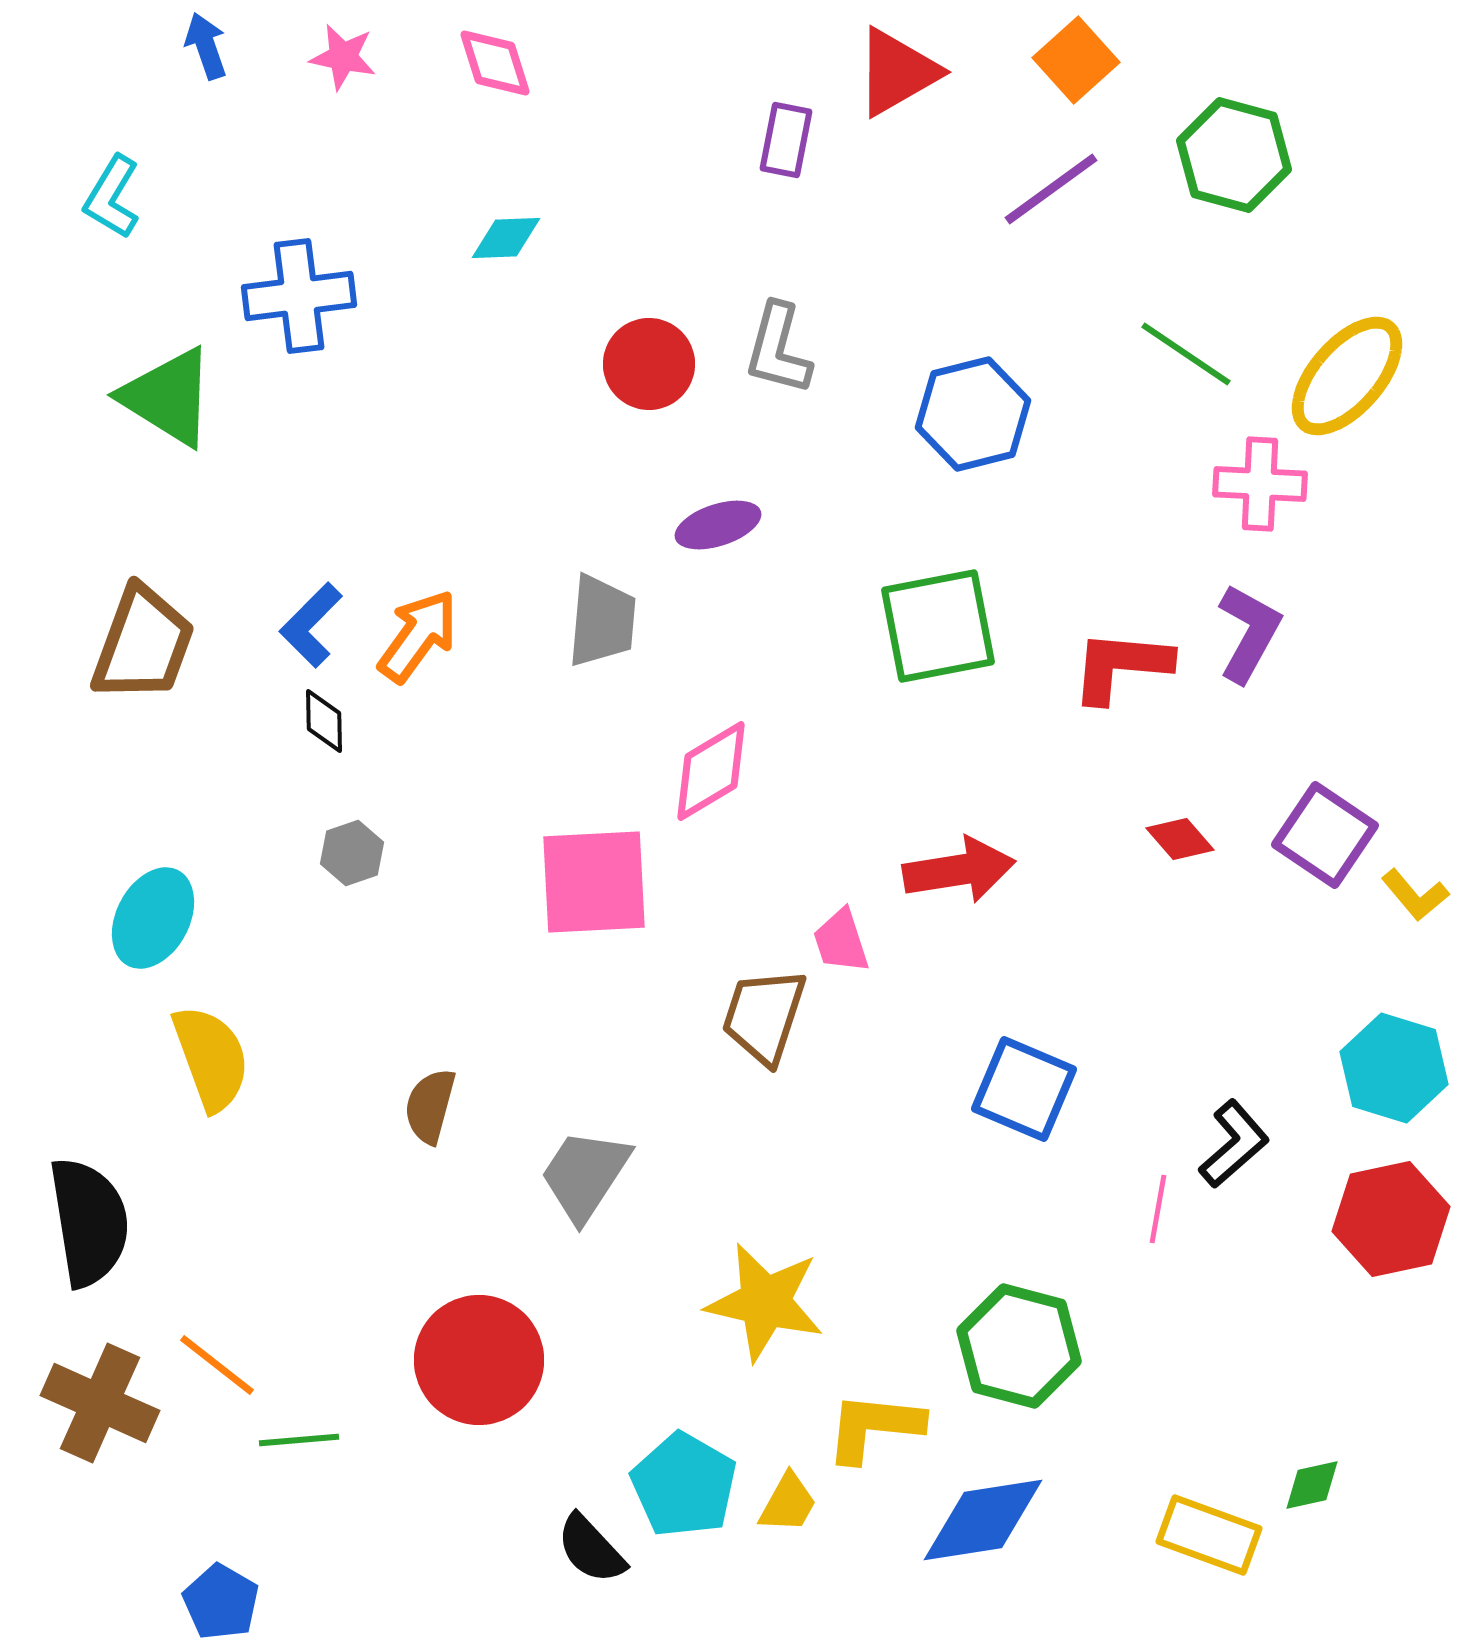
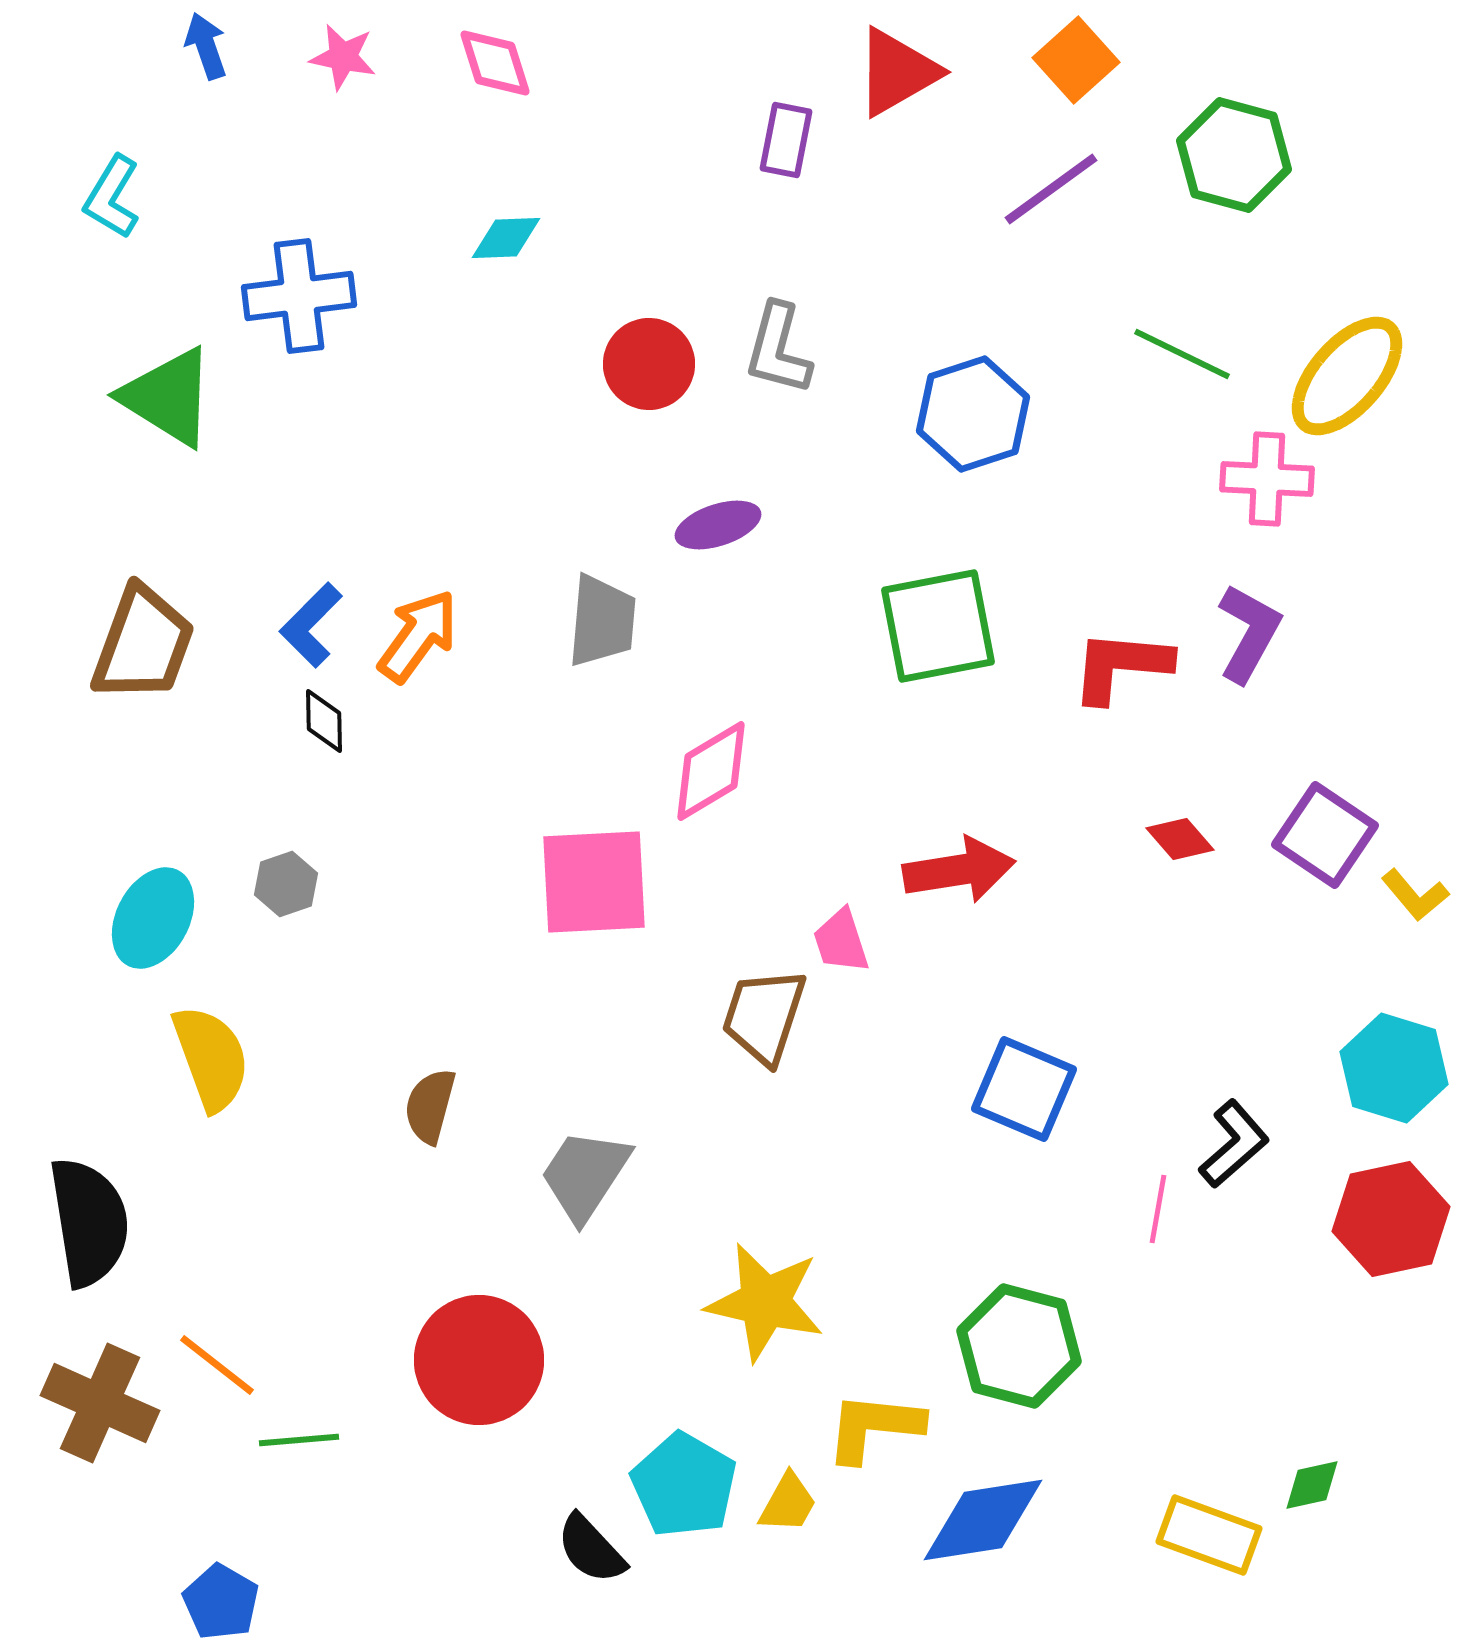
green line at (1186, 354): moved 4 px left; rotated 8 degrees counterclockwise
blue hexagon at (973, 414): rotated 4 degrees counterclockwise
pink cross at (1260, 484): moved 7 px right, 5 px up
gray hexagon at (352, 853): moved 66 px left, 31 px down
